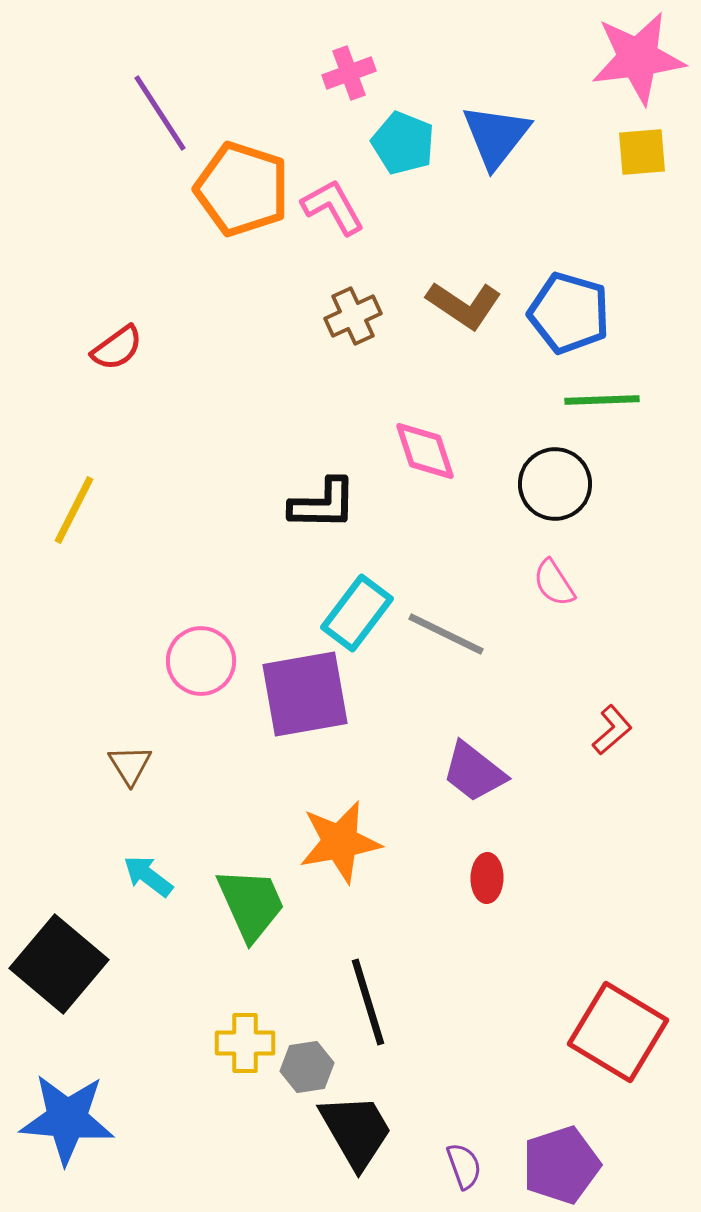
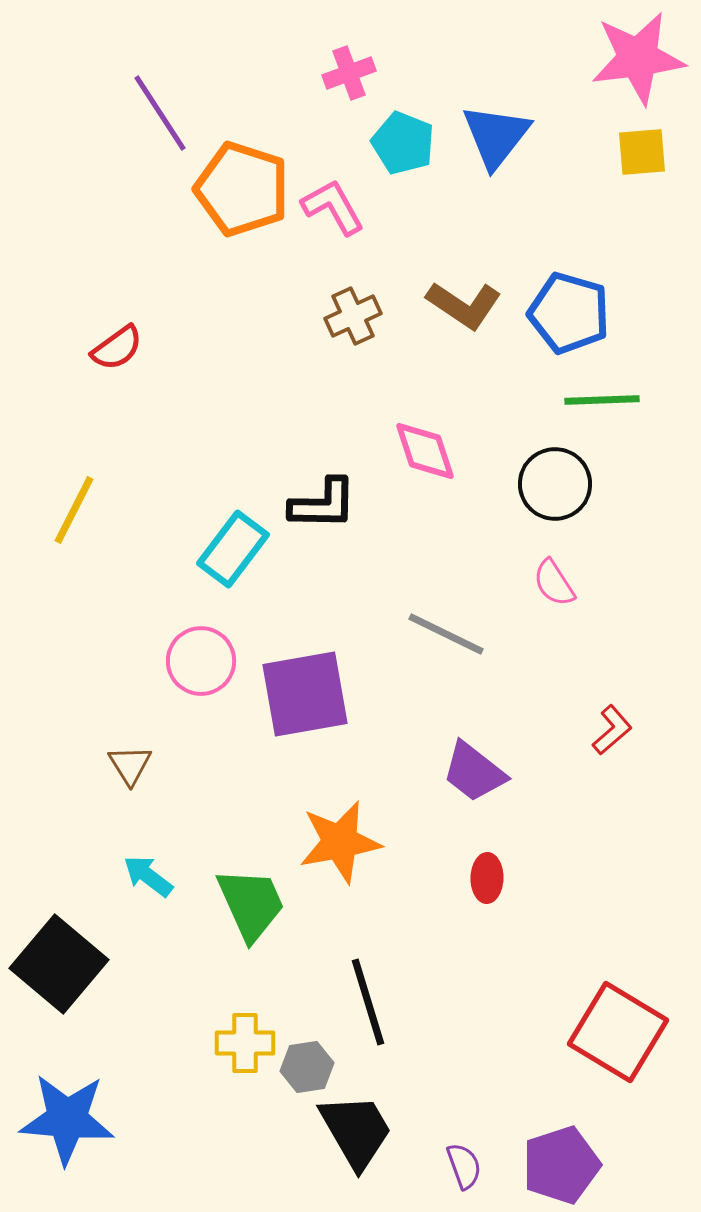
cyan rectangle: moved 124 px left, 64 px up
